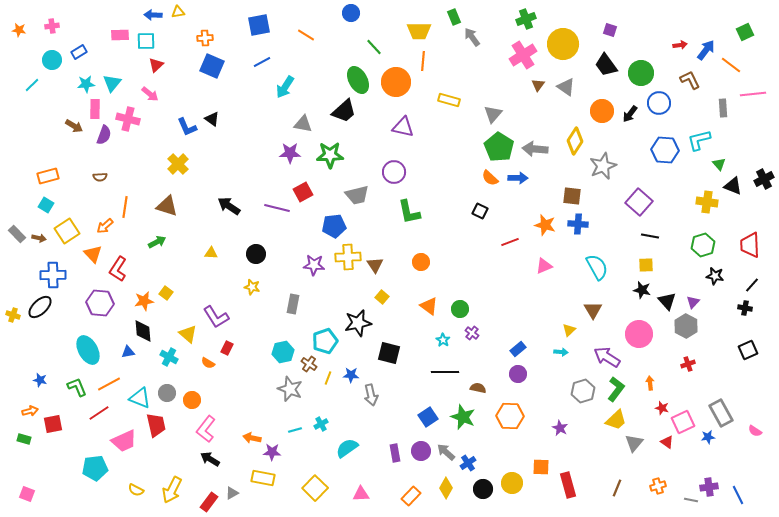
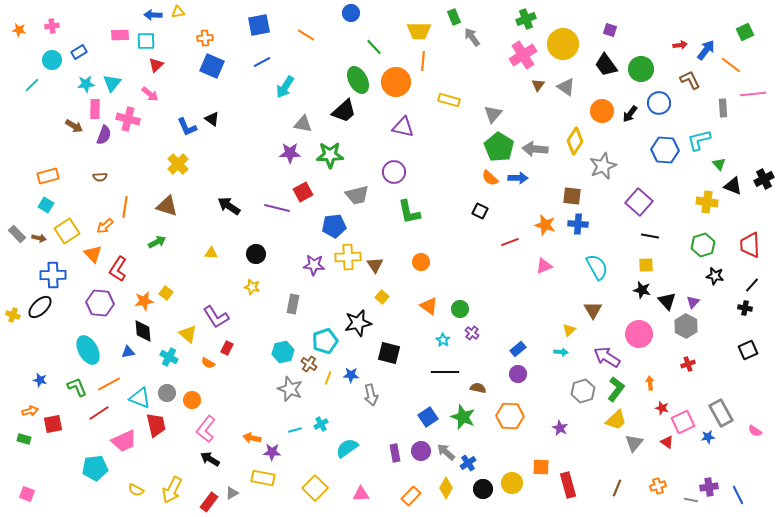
green circle at (641, 73): moved 4 px up
